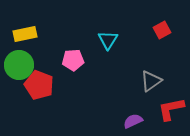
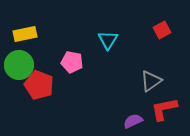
pink pentagon: moved 1 px left, 2 px down; rotated 15 degrees clockwise
red L-shape: moved 7 px left
